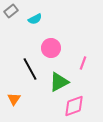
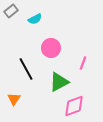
black line: moved 4 px left
